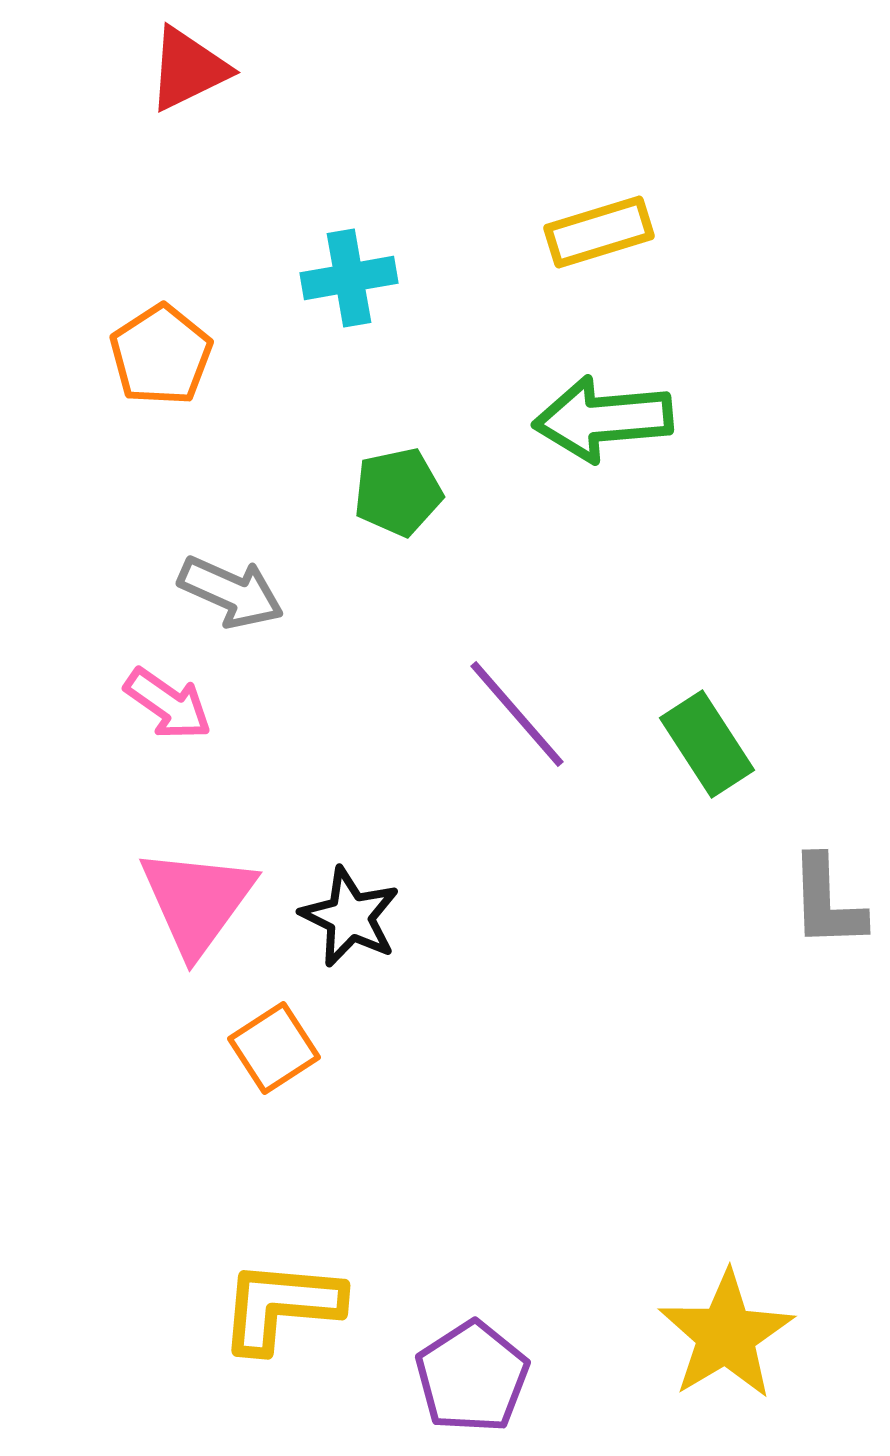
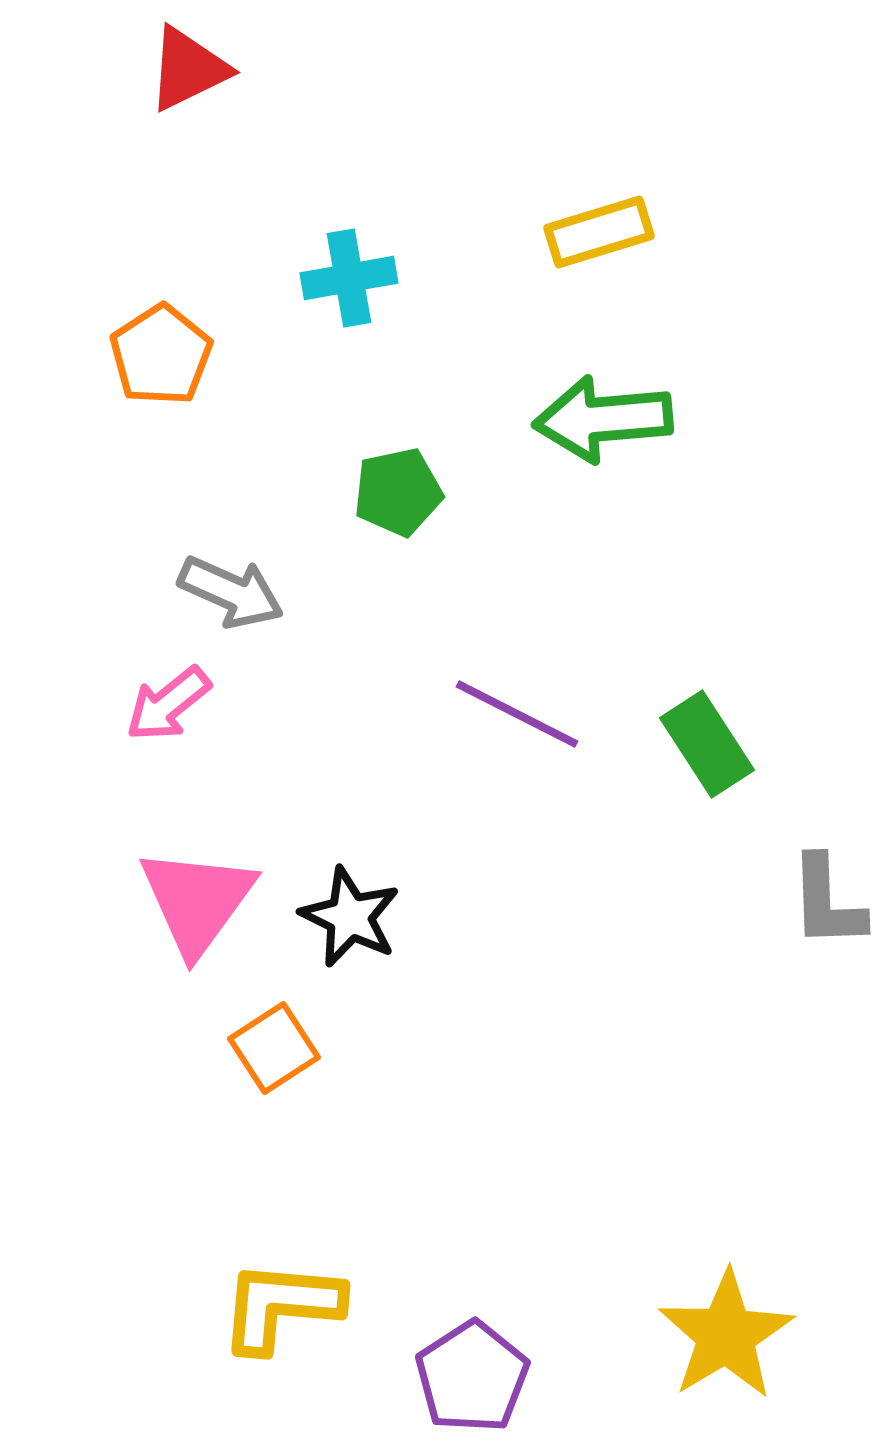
pink arrow: rotated 106 degrees clockwise
purple line: rotated 22 degrees counterclockwise
